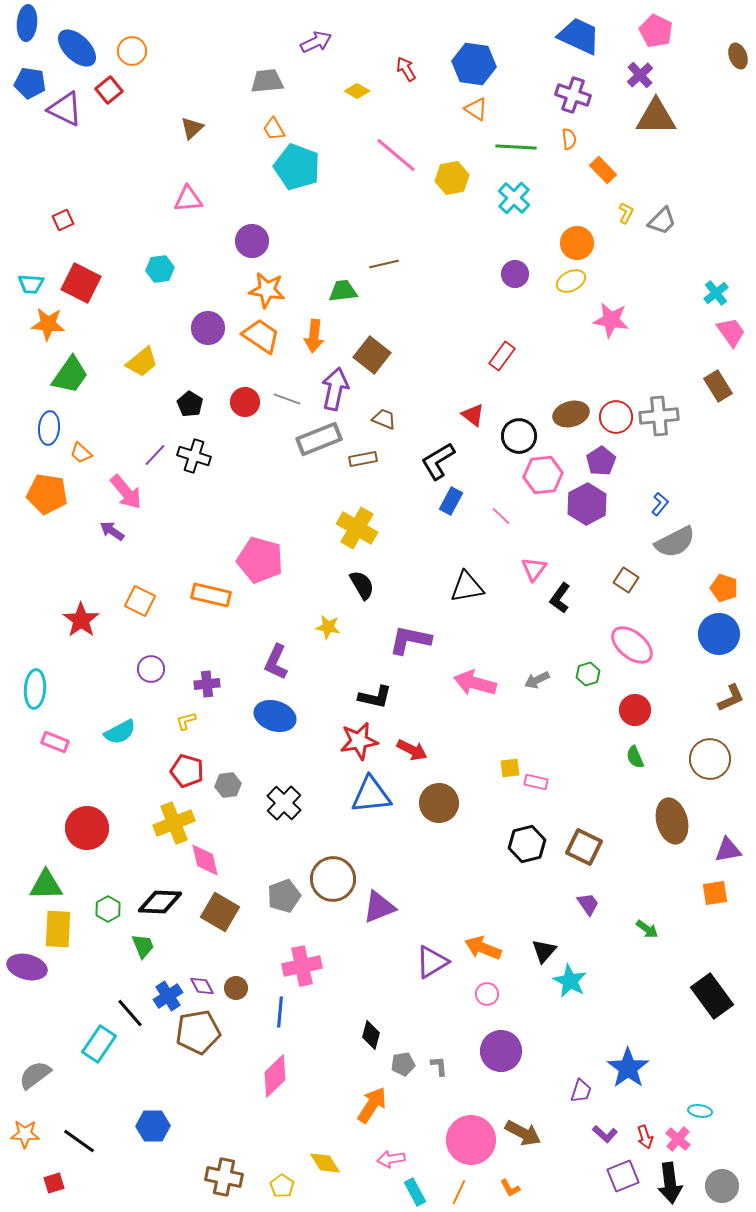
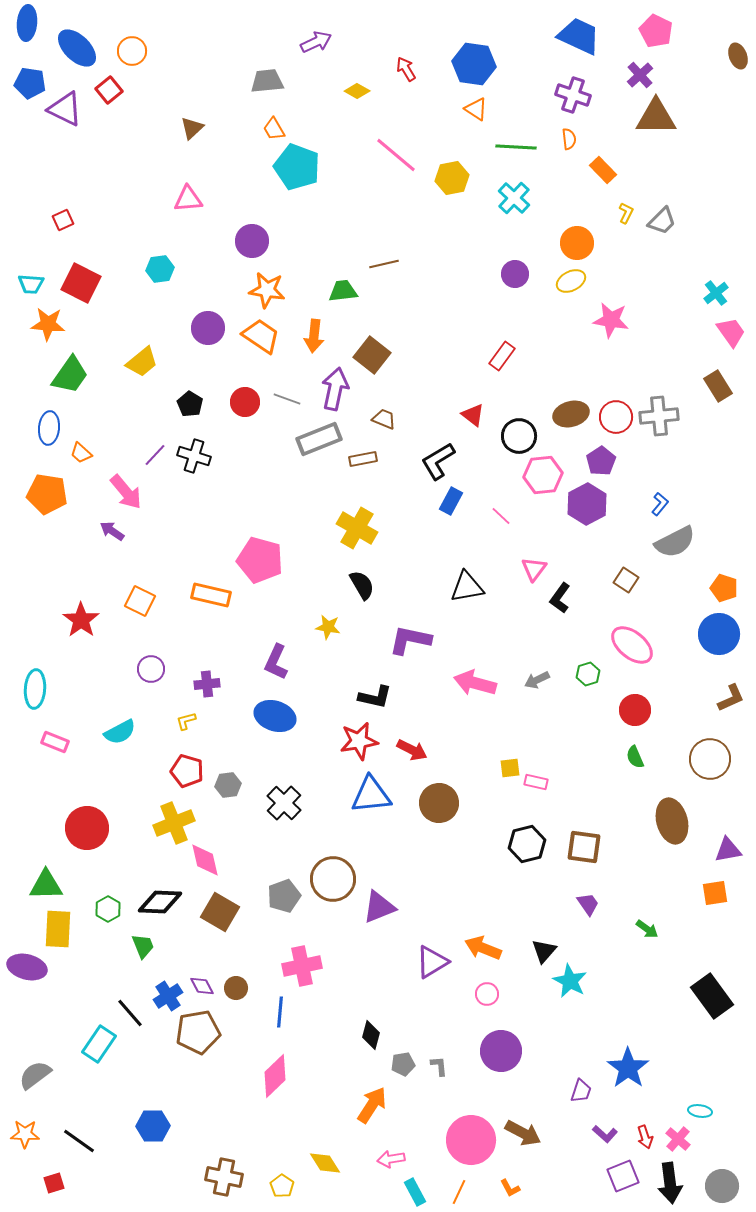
brown square at (584, 847): rotated 18 degrees counterclockwise
